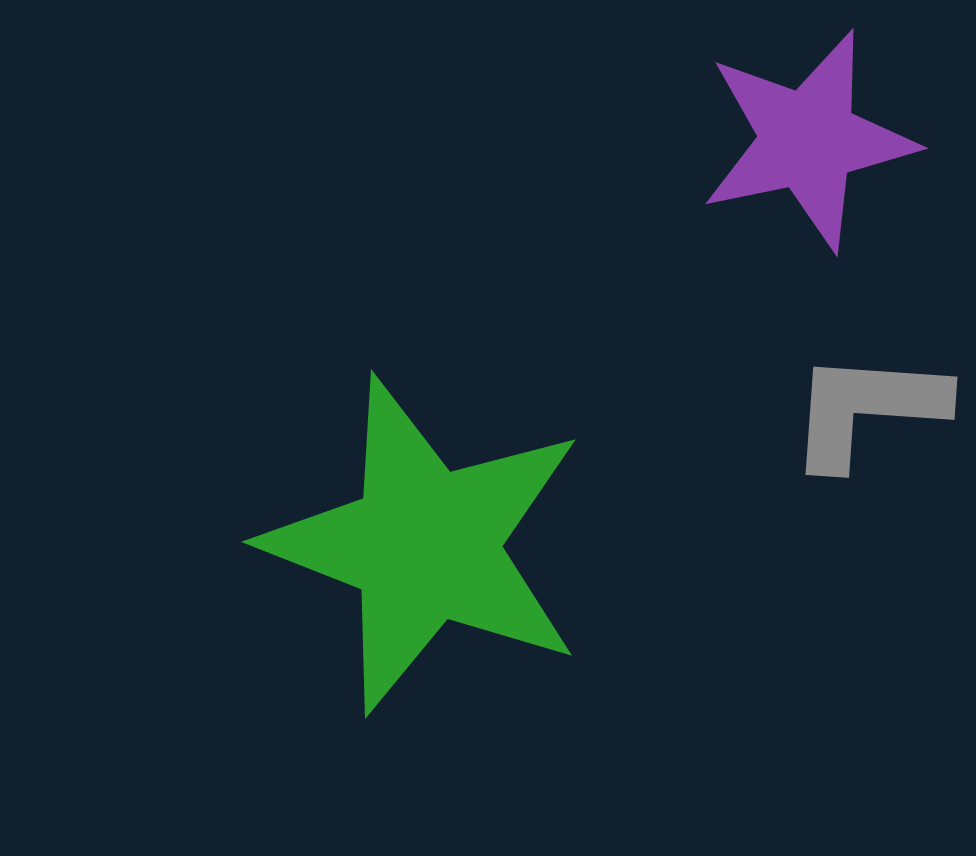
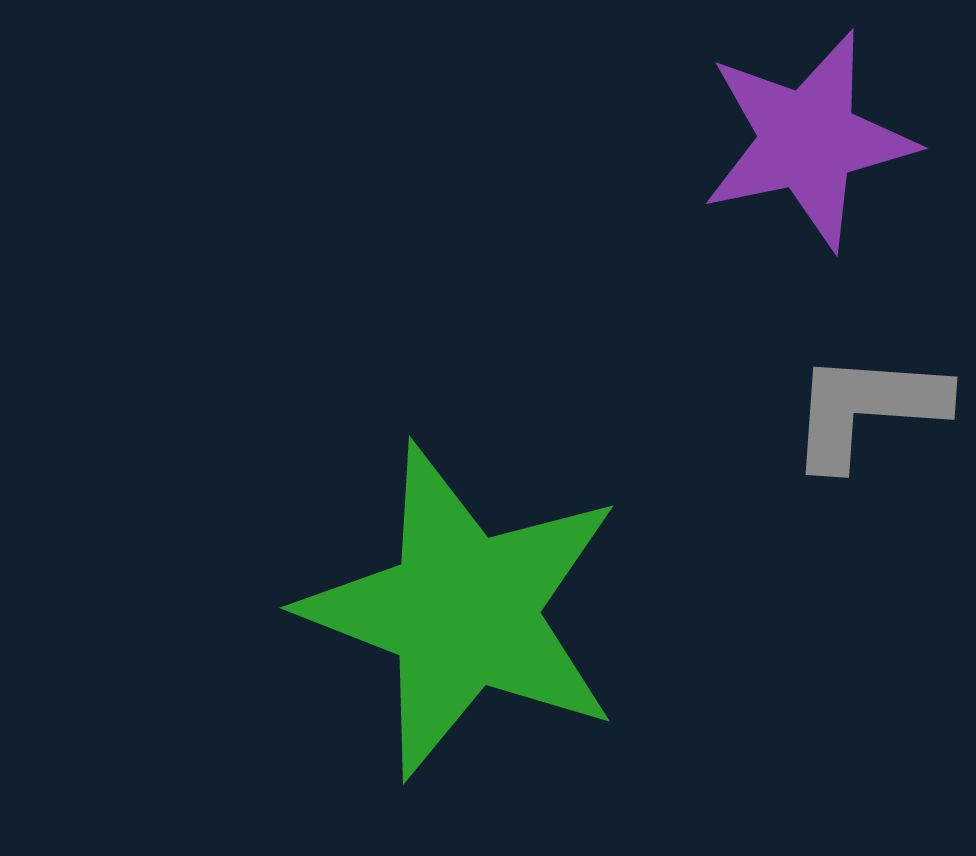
green star: moved 38 px right, 66 px down
